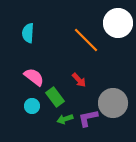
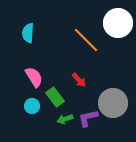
pink semicircle: rotated 20 degrees clockwise
